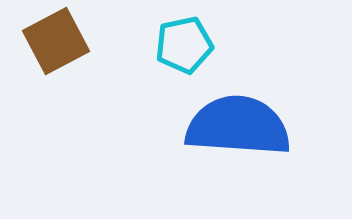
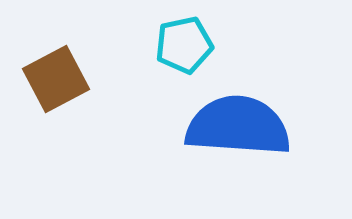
brown square: moved 38 px down
